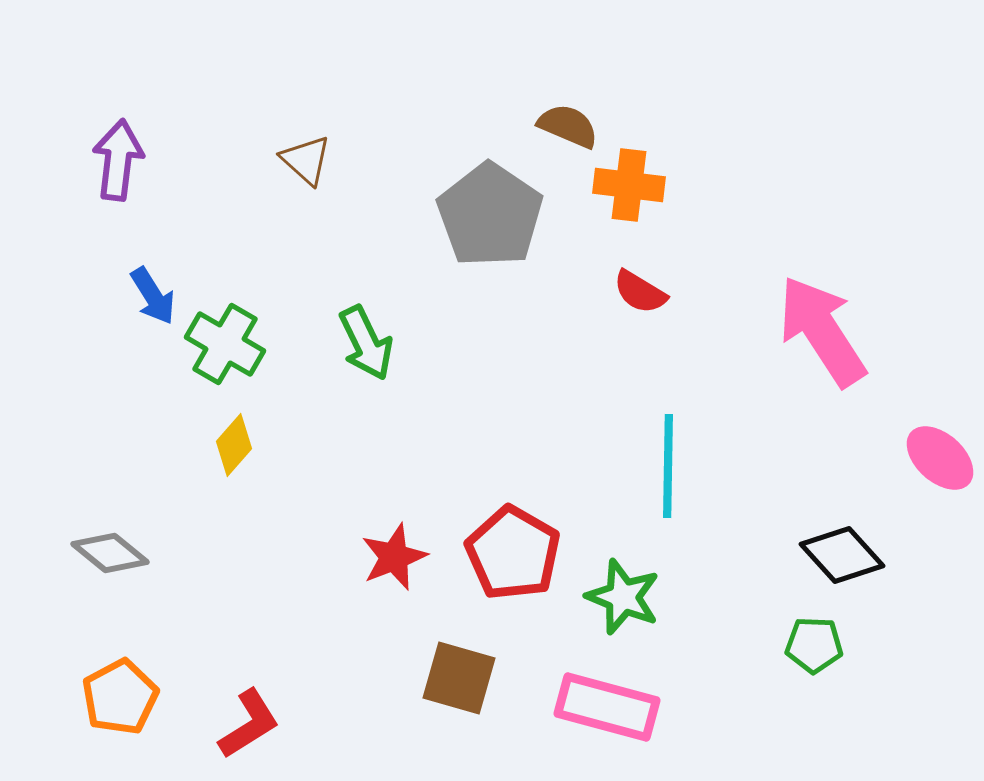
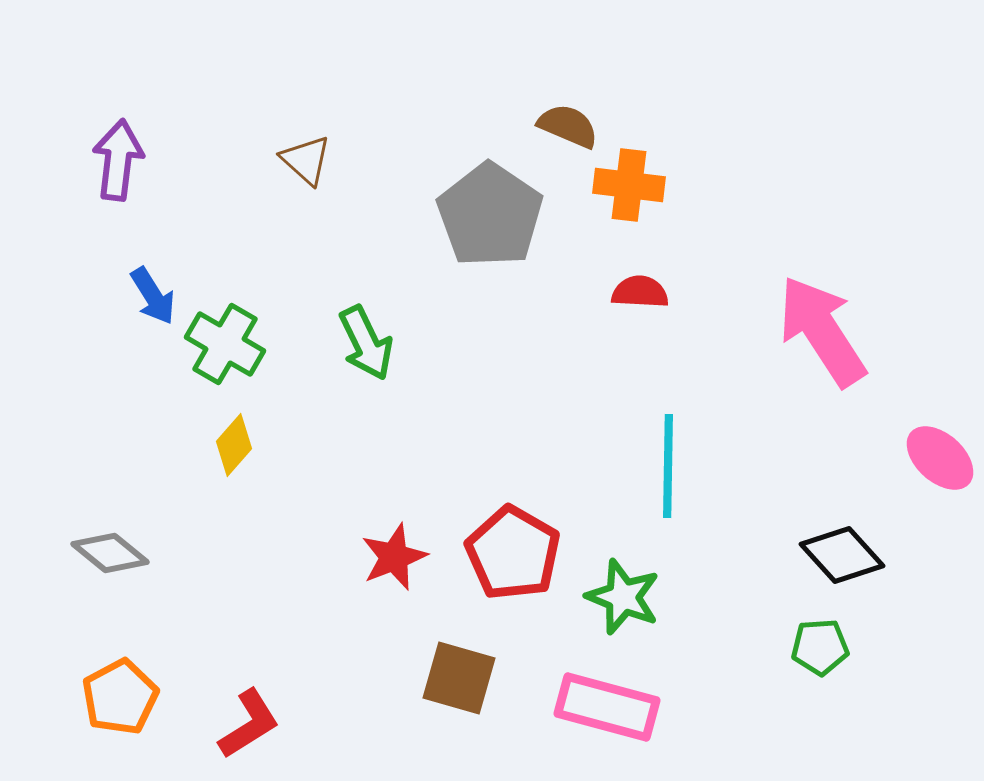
red semicircle: rotated 152 degrees clockwise
green pentagon: moved 6 px right, 2 px down; rotated 6 degrees counterclockwise
